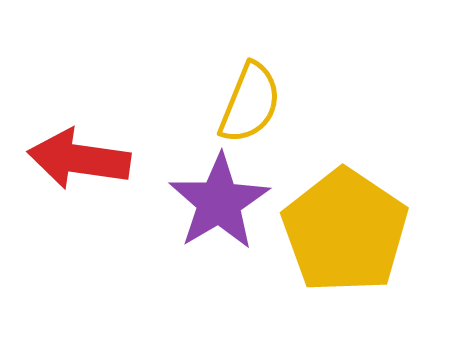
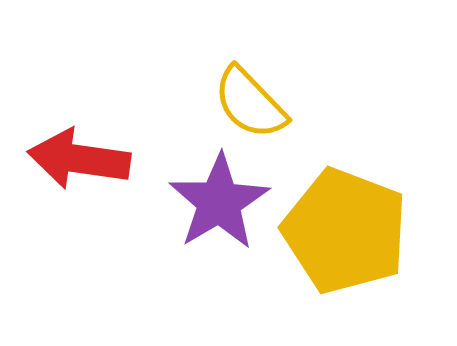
yellow semicircle: rotated 114 degrees clockwise
yellow pentagon: rotated 13 degrees counterclockwise
